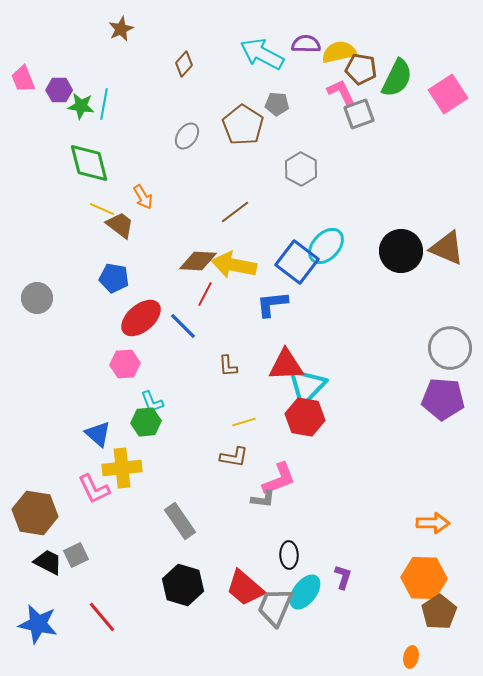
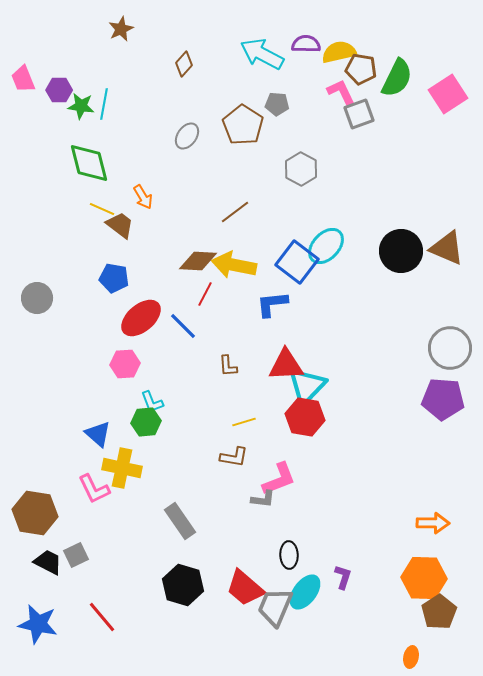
yellow cross at (122, 468): rotated 18 degrees clockwise
